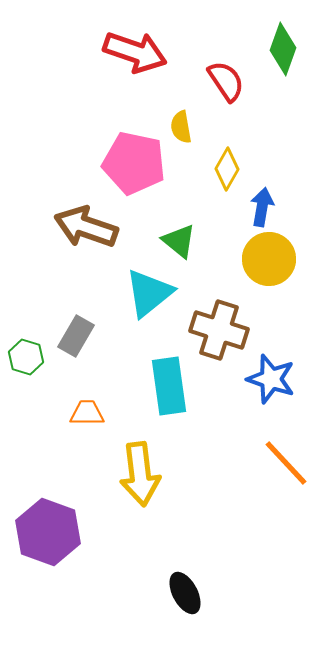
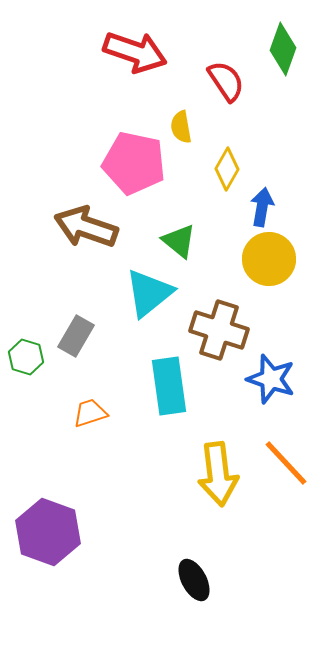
orange trapezoid: moved 3 px right; rotated 18 degrees counterclockwise
yellow arrow: moved 78 px right
black ellipse: moved 9 px right, 13 px up
